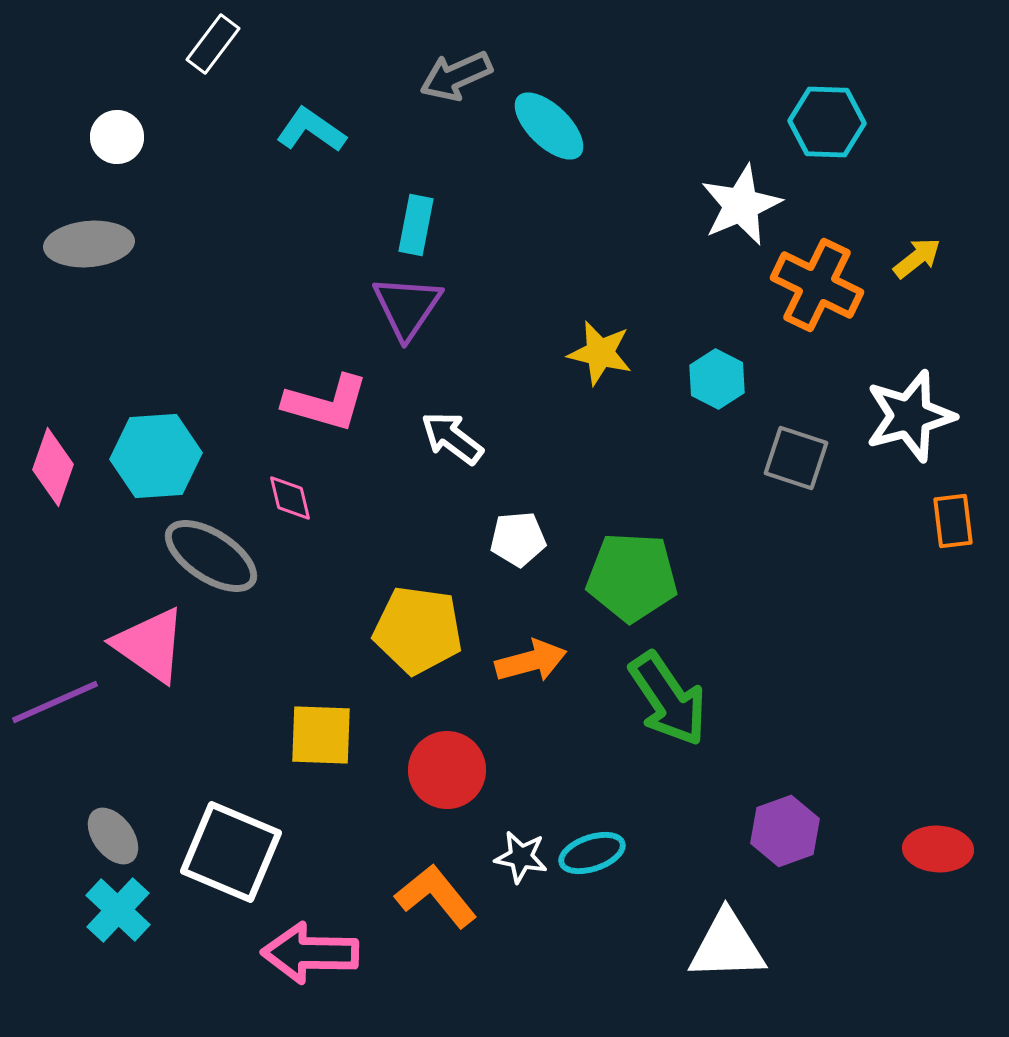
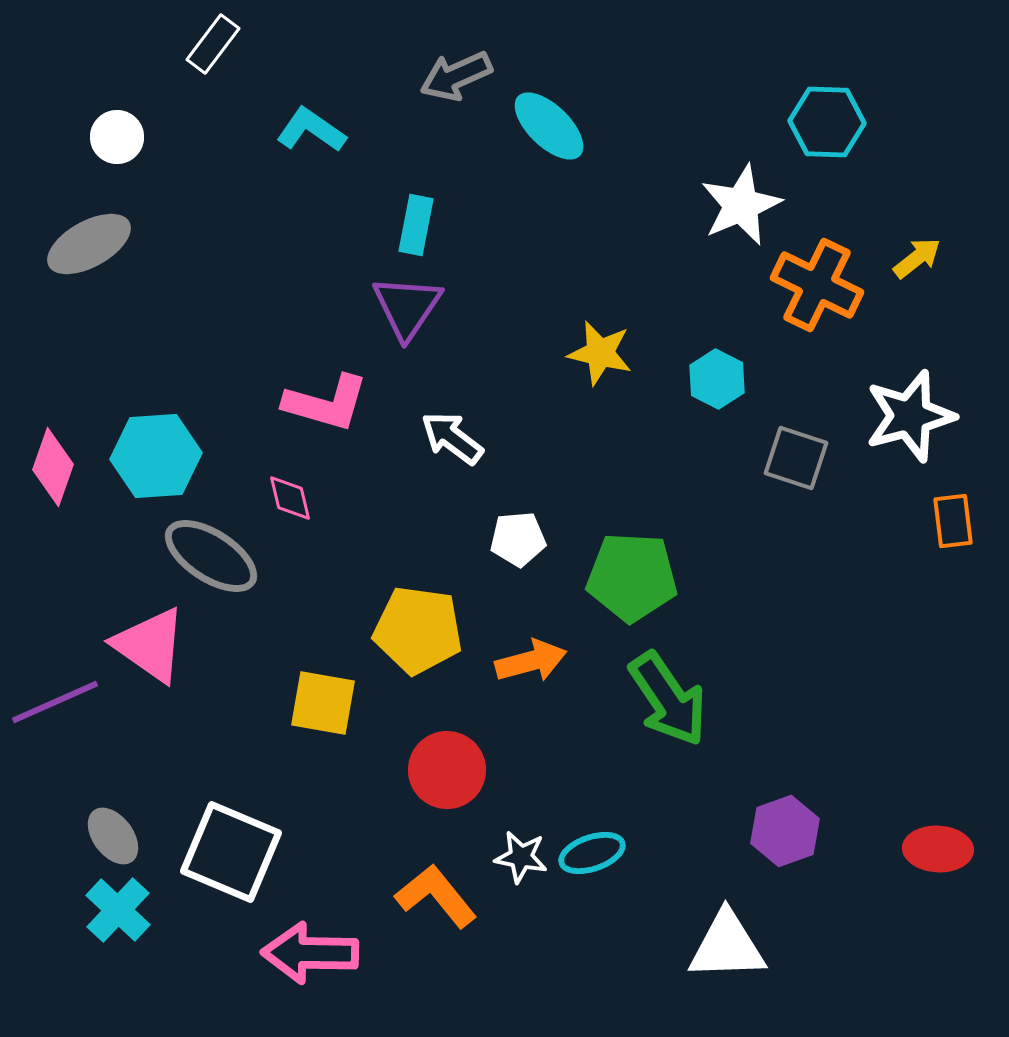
gray ellipse at (89, 244): rotated 24 degrees counterclockwise
yellow square at (321, 735): moved 2 px right, 32 px up; rotated 8 degrees clockwise
